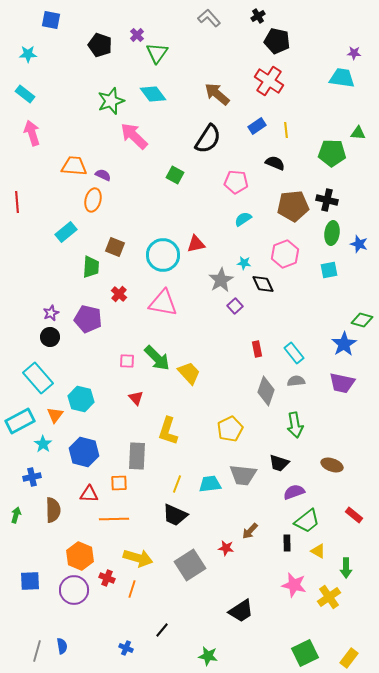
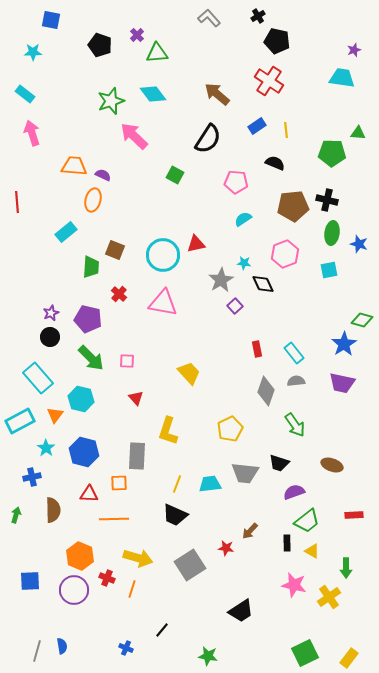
green triangle at (157, 53): rotated 50 degrees clockwise
purple star at (354, 53): moved 3 px up; rotated 24 degrees counterclockwise
cyan star at (28, 54): moved 5 px right, 2 px up
brown square at (115, 247): moved 3 px down
green arrow at (157, 358): moved 66 px left
green arrow at (295, 425): rotated 25 degrees counterclockwise
cyan star at (43, 444): moved 3 px right, 4 px down
gray trapezoid at (243, 475): moved 2 px right, 2 px up
red rectangle at (354, 515): rotated 42 degrees counterclockwise
yellow triangle at (318, 551): moved 6 px left
